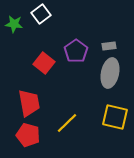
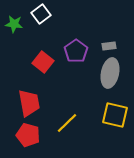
red square: moved 1 px left, 1 px up
yellow square: moved 2 px up
